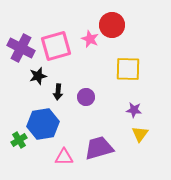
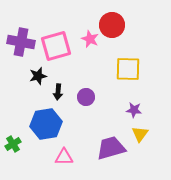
purple cross: moved 6 px up; rotated 16 degrees counterclockwise
blue hexagon: moved 3 px right
green cross: moved 6 px left, 4 px down
purple trapezoid: moved 12 px right
